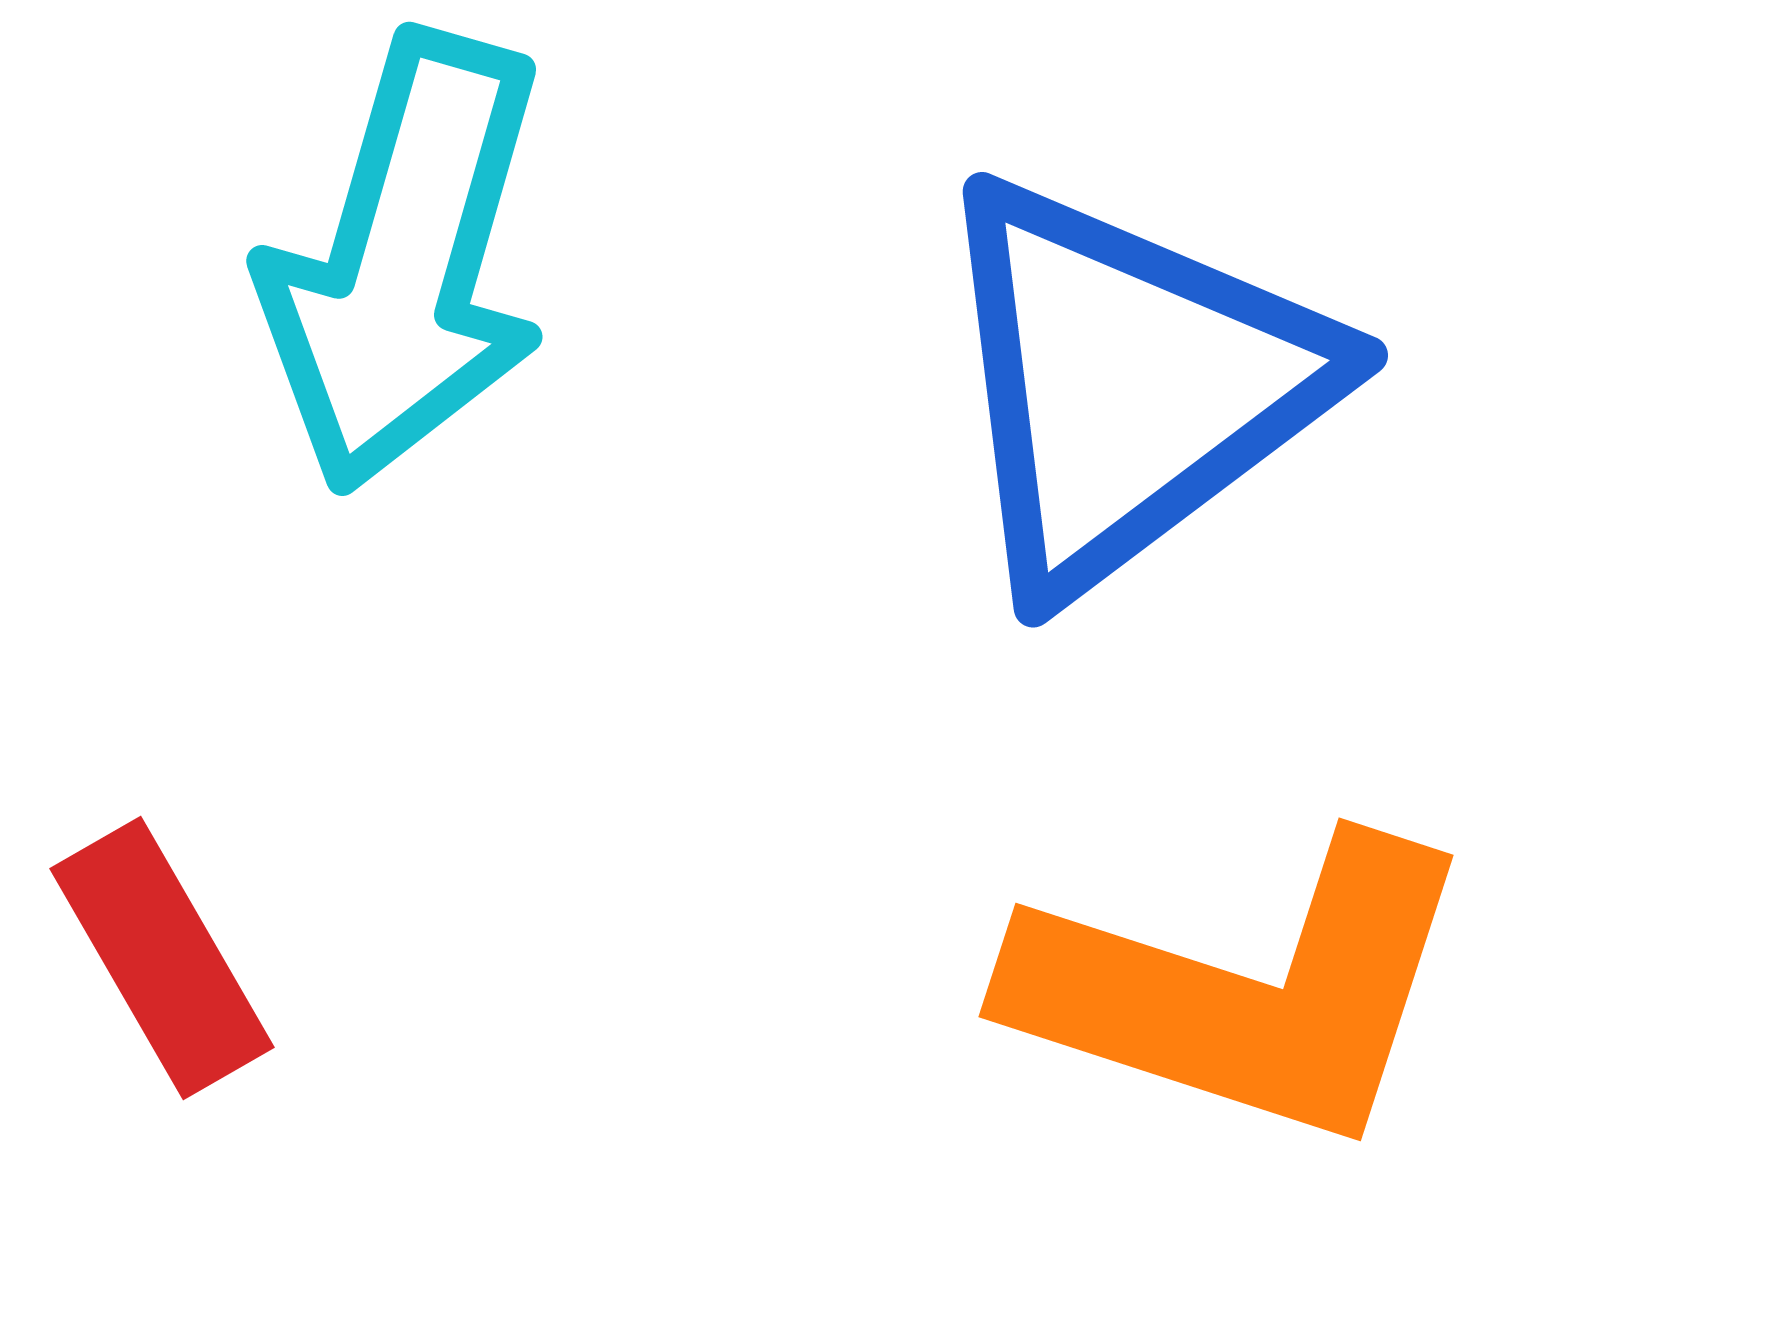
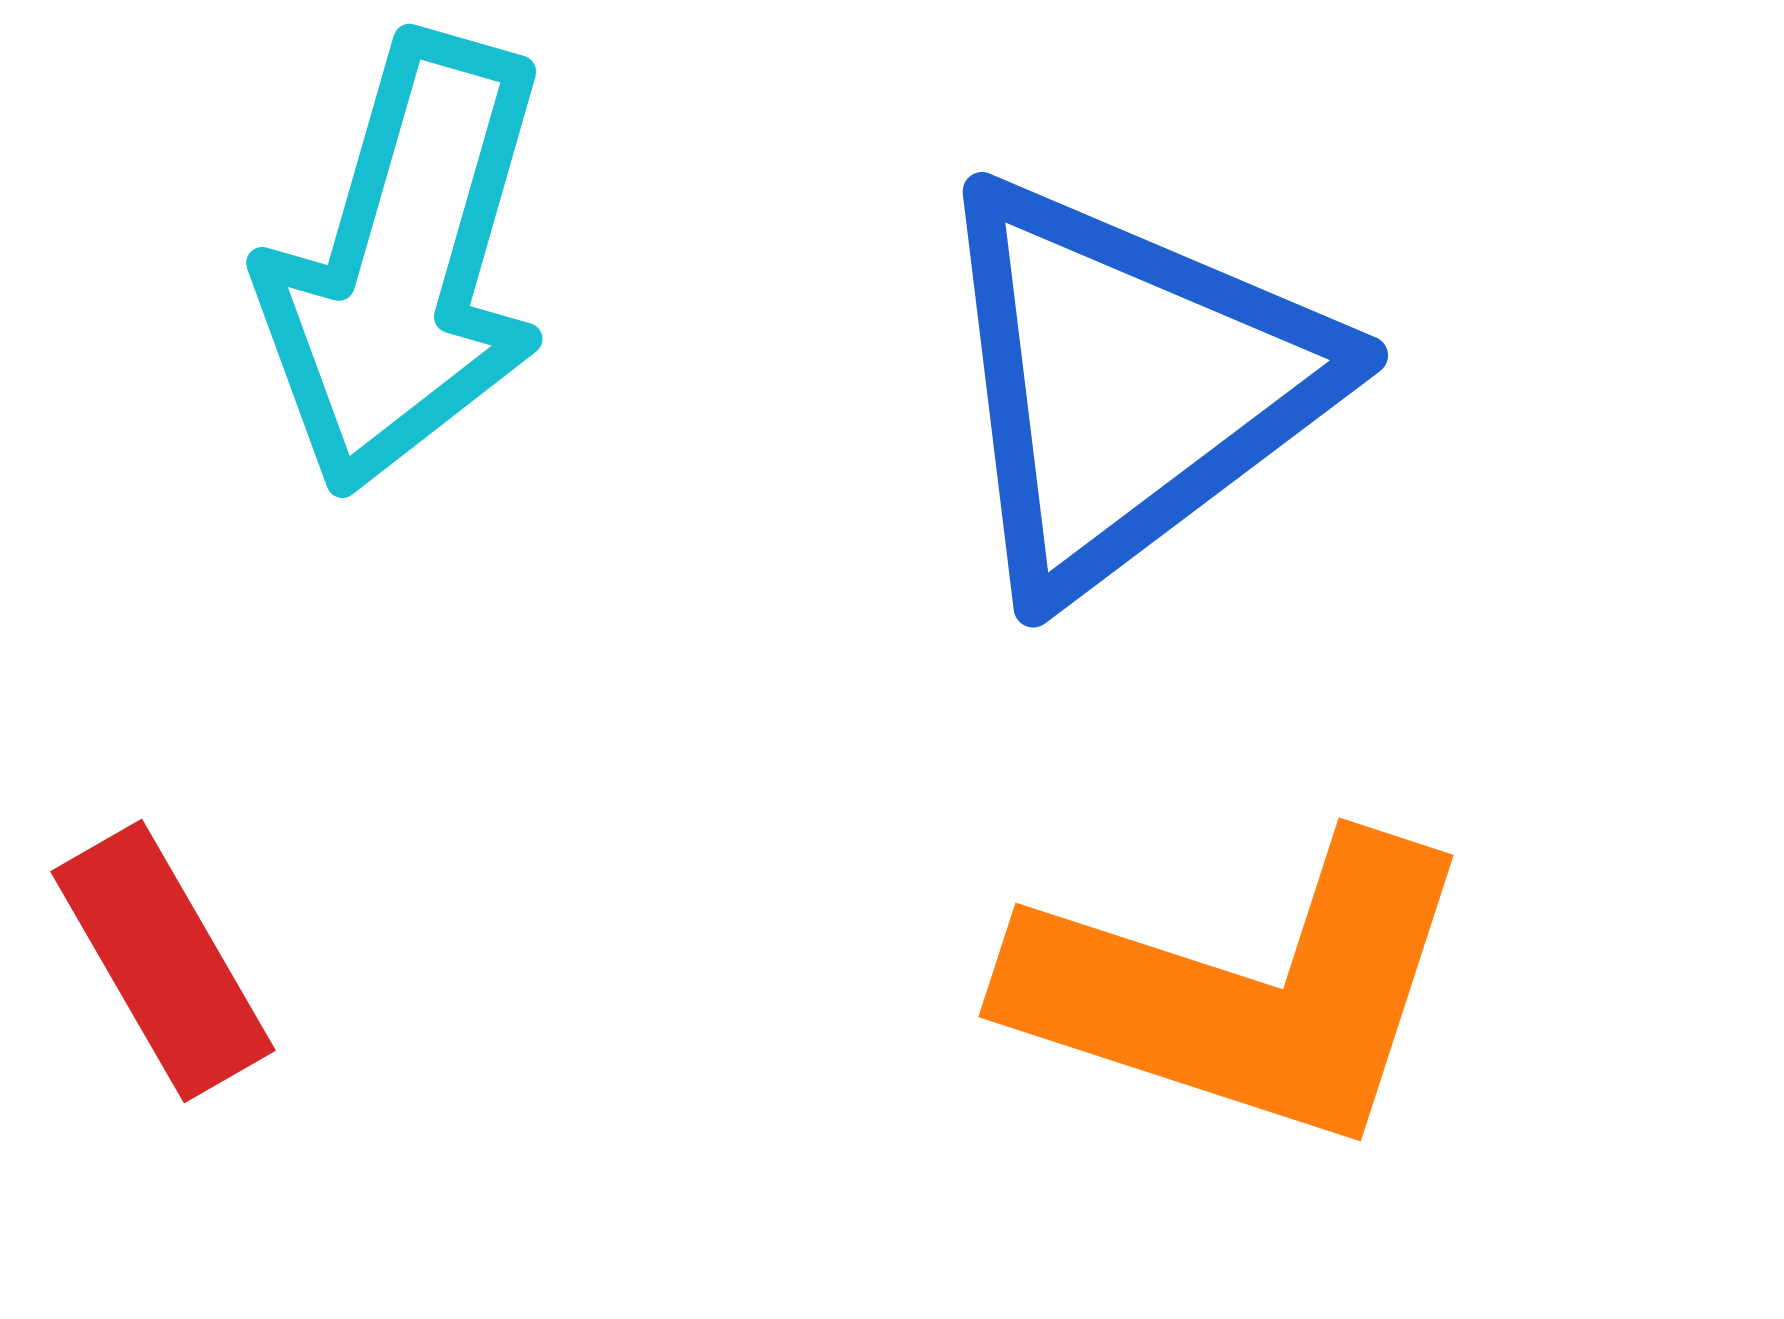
cyan arrow: moved 2 px down
red rectangle: moved 1 px right, 3 px down
